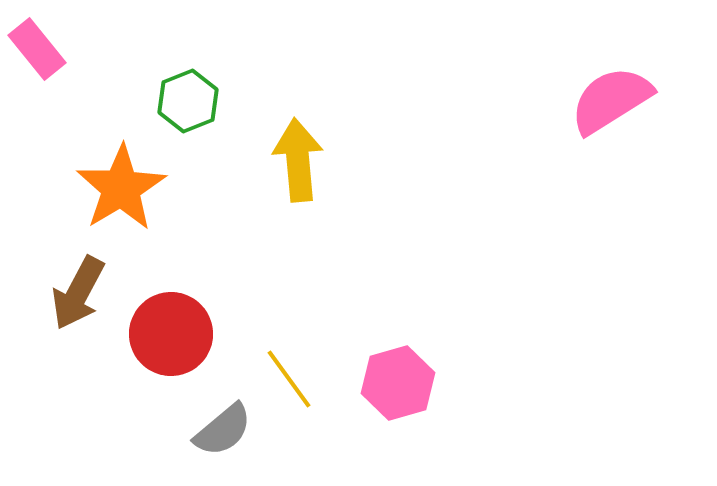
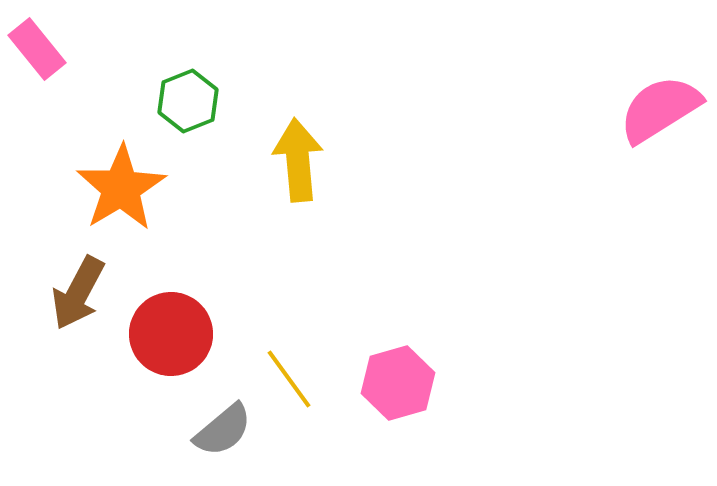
pink semicircle: moved 49 px right, 9 px down
